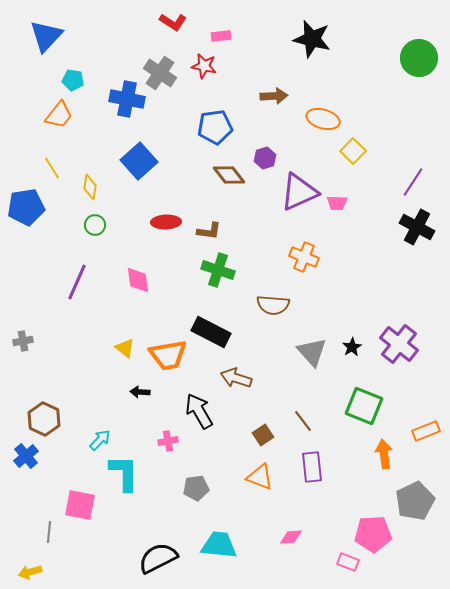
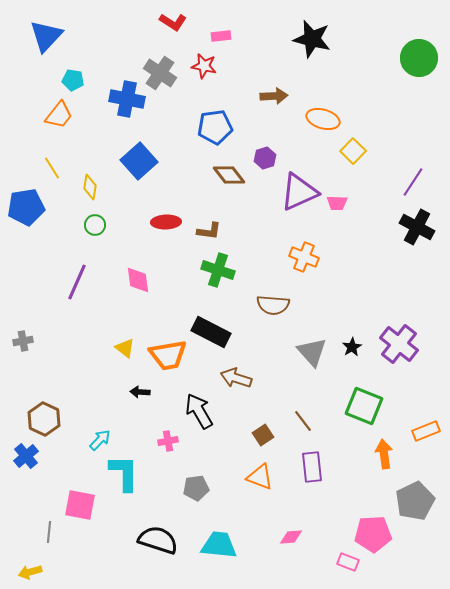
black semicircle at (158, 558): moved 18 px up; rotated 45 degrees clockwise
